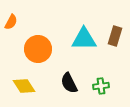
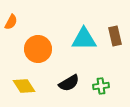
brown rectangle: rotated 30 degrees counterclockwise
black semicircle: rotated 95 degrees counterclockwise
